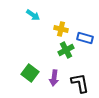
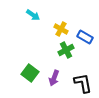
yellow cross: rotated 16 degrees clockwise
blue rectangle: moved 1 px up; rotated 14 degrees clockwise
purple arrow: rotated 14 degrees clockwise
black L-shape: moved 3 px right
